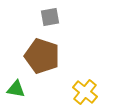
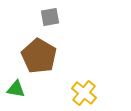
brown pentagon: moved 3 px left; rotated 12 degrees clockwise
yellow cross: moved 1 px left, 1 px down
